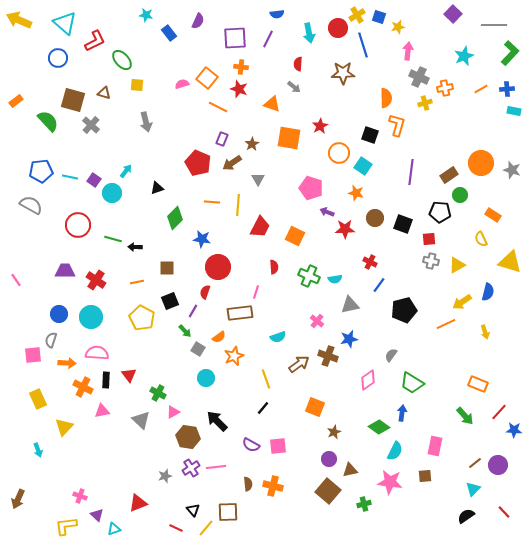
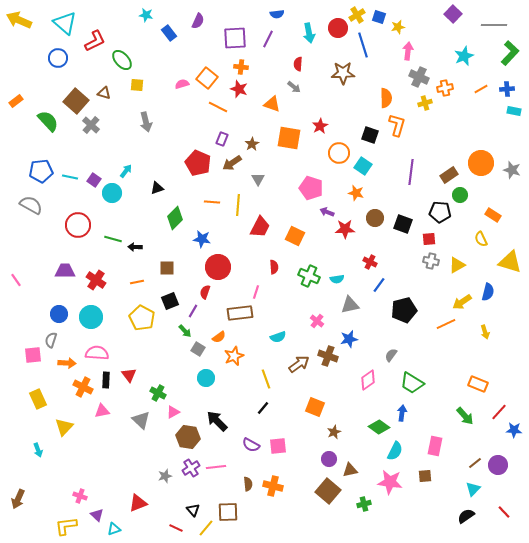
brown square at (73, 100): moved 3 px right, 1 px down; rotated 25 degrees clockwise
cyan semicircle at (335, 279): moved 2 px right
